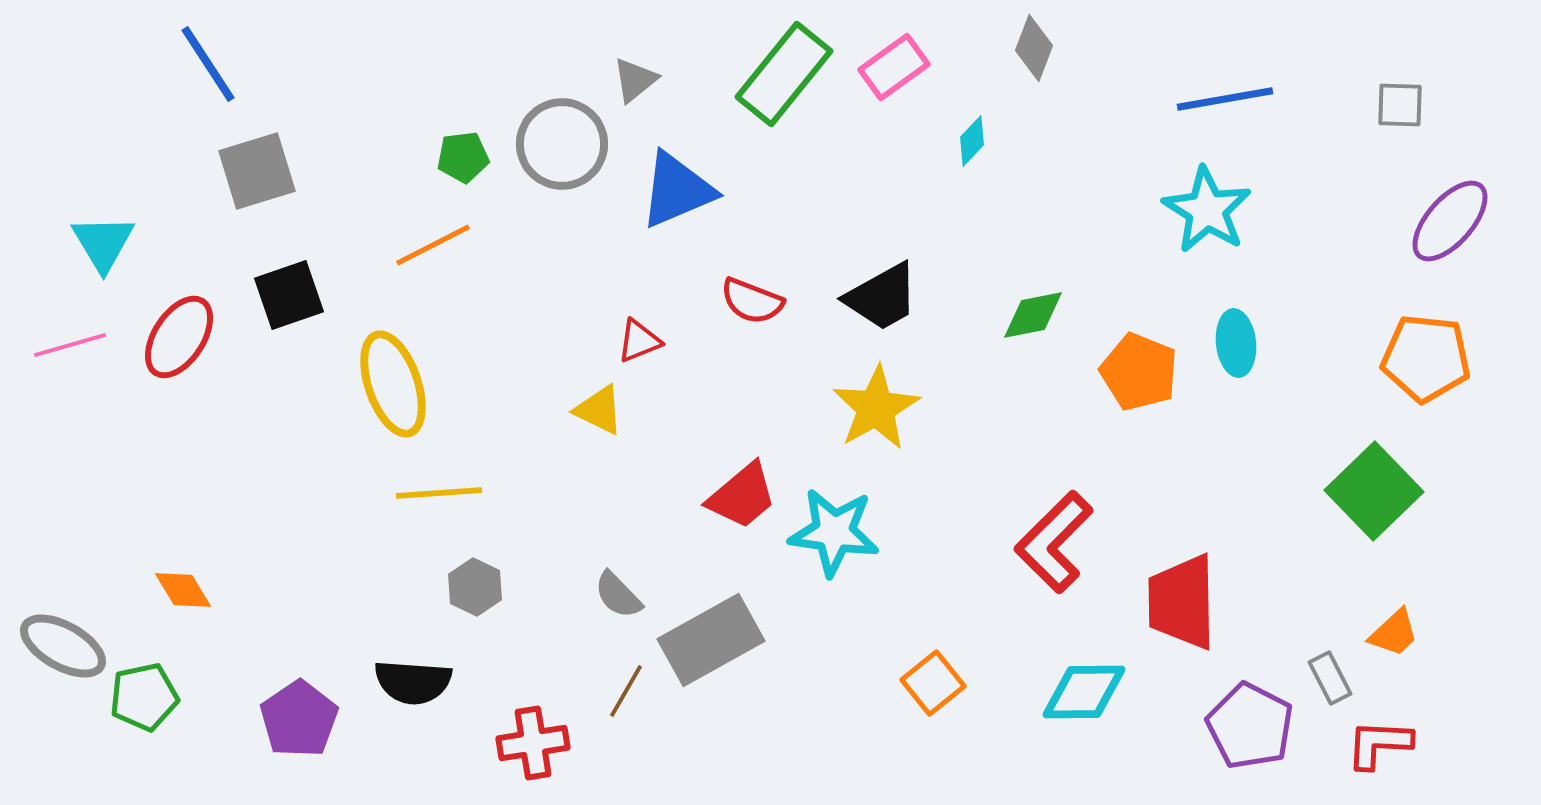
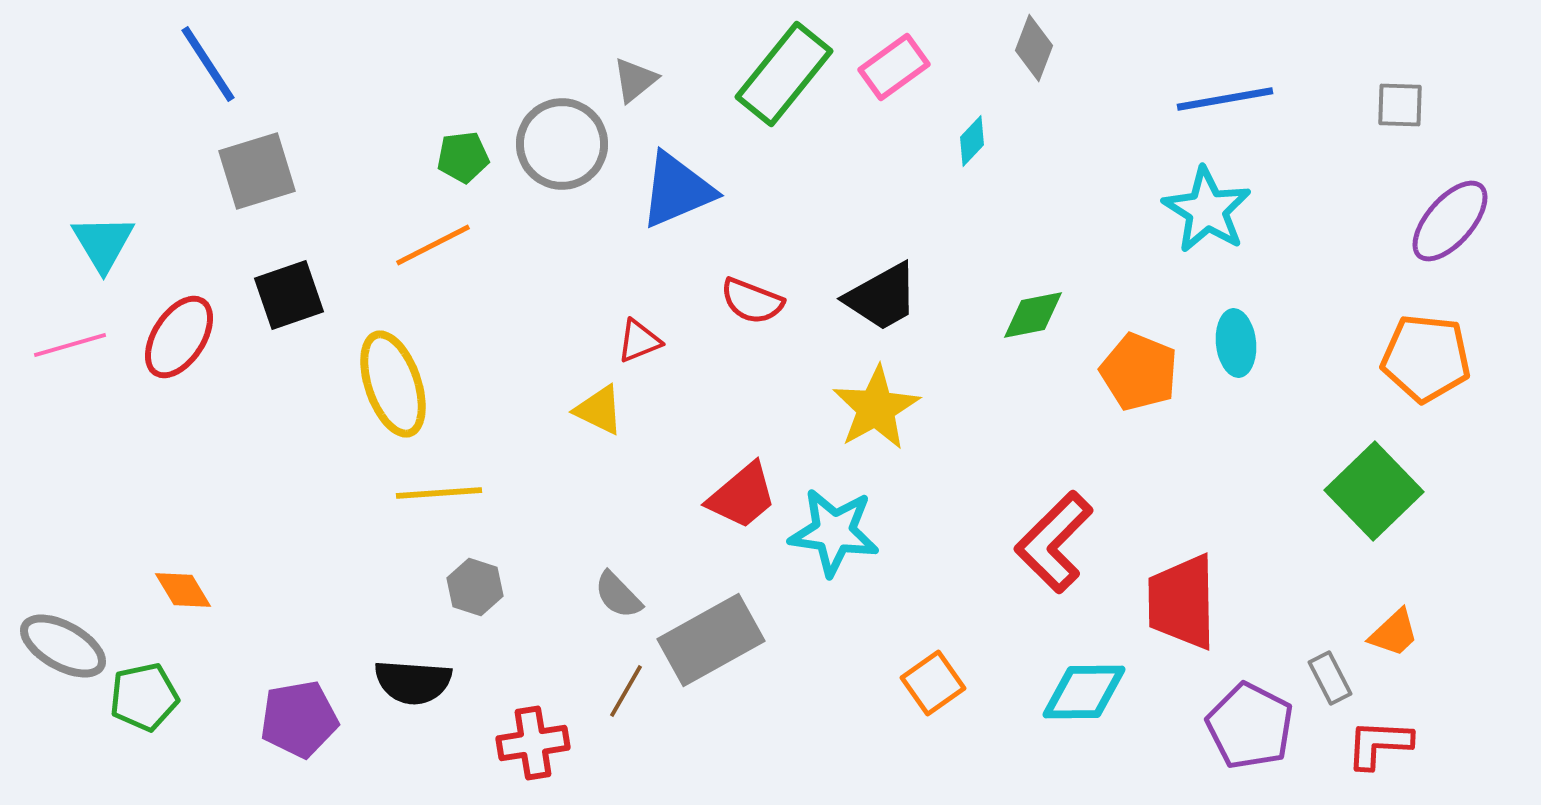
gray hexagon at (475, 587): rotated 8 degrees counterclockwise
orange square at (933, 683): rotated 4 degrees clockwise
purple pentagon at (299, 719): rotated 24 degrees clockwise
